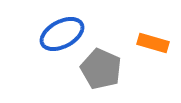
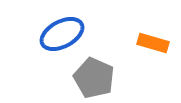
gray pentagon: moved 7 px left, 9 px down
